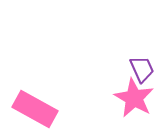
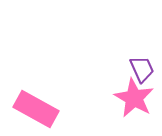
pink rectangle: moved 1 px right
